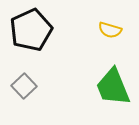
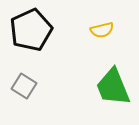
yellow semicircle: moved 8 px left; rotated 30 degrees counterclockwise
gray square: rotated 15 degrees counterclockwise
